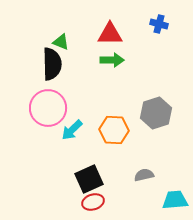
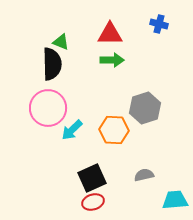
gray hexagon: moved 11 px left, 5 px up
black square: moved 3 px right, 1 px up
